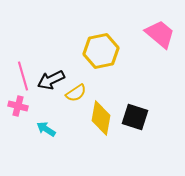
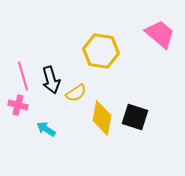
yellow hexagon: rotated 20 degrees clockwise
black arrow: rotated 80 degrees counterclockwise
pink cross: moved 1 px up
yellow diamond: moved 1 px right
